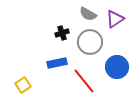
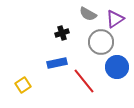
gray circle: moved 11 px right
